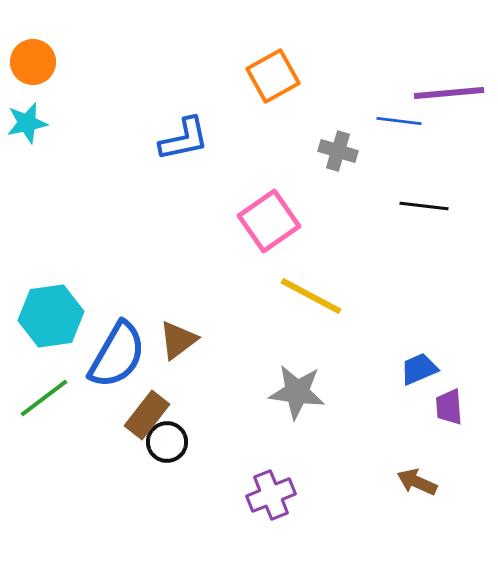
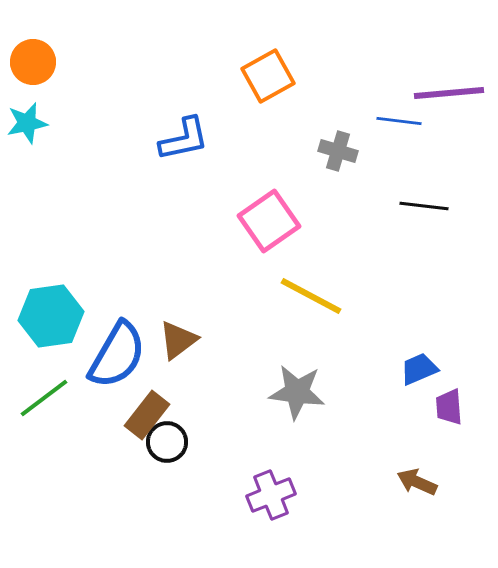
orange square: moved 5 px left
